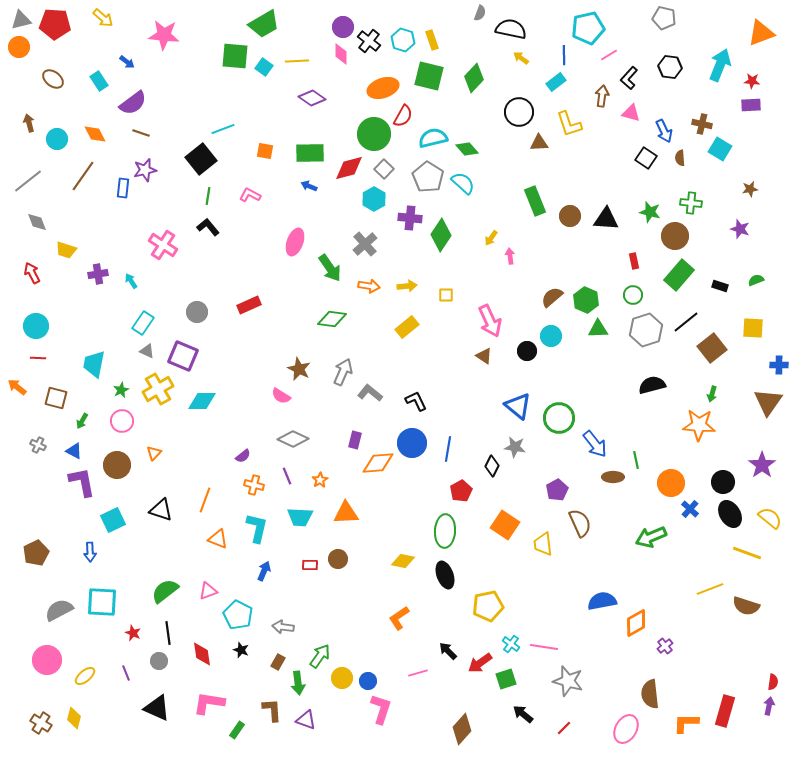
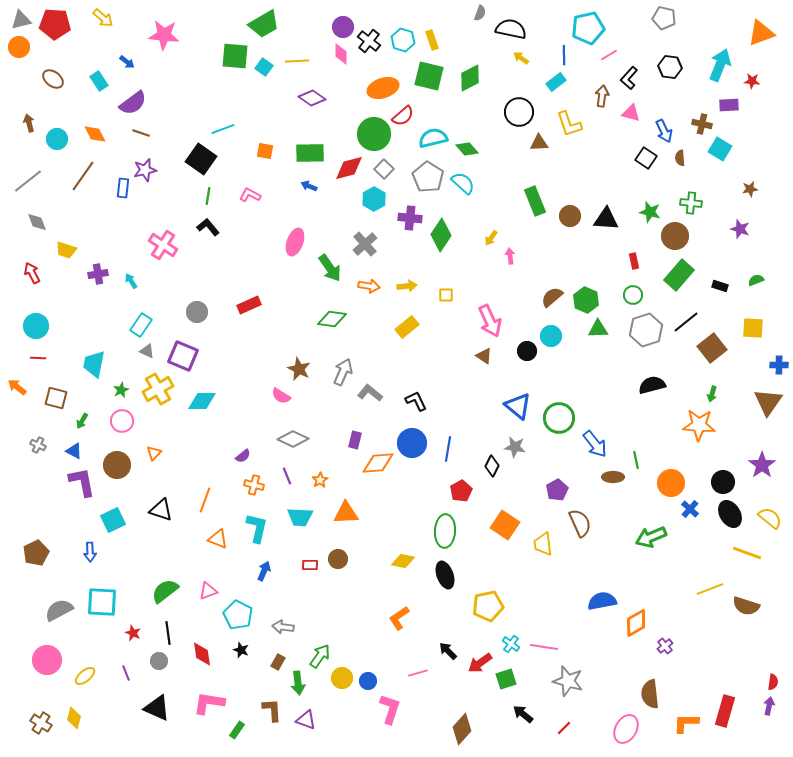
green diamond at (474, 78): moved 4 px left; rotated 20 degrees clockwise
purple rectangle at (751, 105): moved 22 px left
red semicircle at (403, 116): rotated 20 degrees clockwise
black square at (201, 159): rotated 16 degrees counterclockwise
cyan rectangle at (143, 323): moved 2 px left, 2 px down
pink L-shape at (381, 709): moved 9 px right
